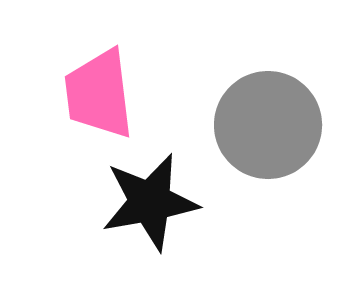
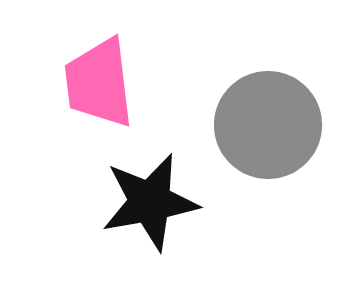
pink trapezoid: moved 11 px up
